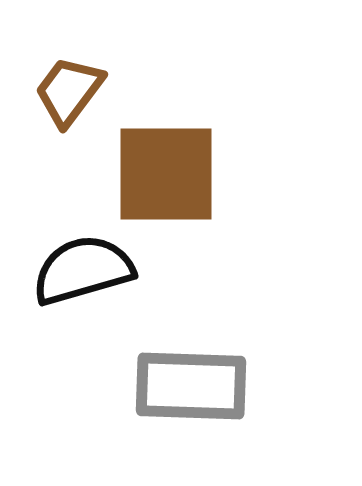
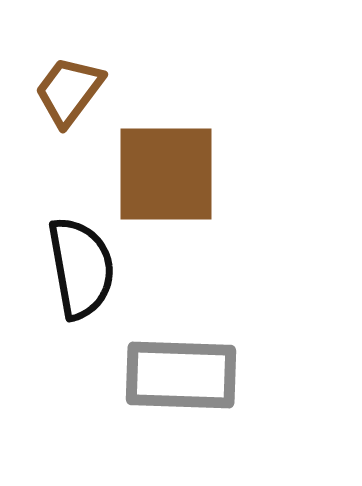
black semicircle: moved 2 px left, 2 px up; rotated 96 degrees clockwise
gray rectangle: moved 10 px left, 11 px up
